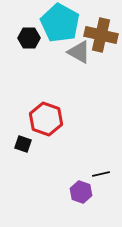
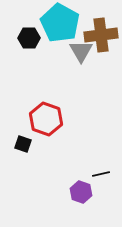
brown cross: rotated 20 degrees counterclockwise
gray triangle: moved 2 px right, 1 px up; rotated 30 degrees clockwise
